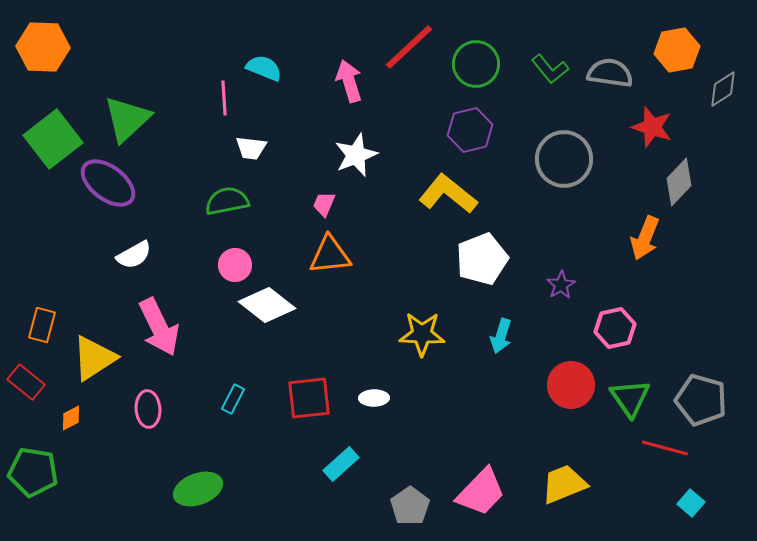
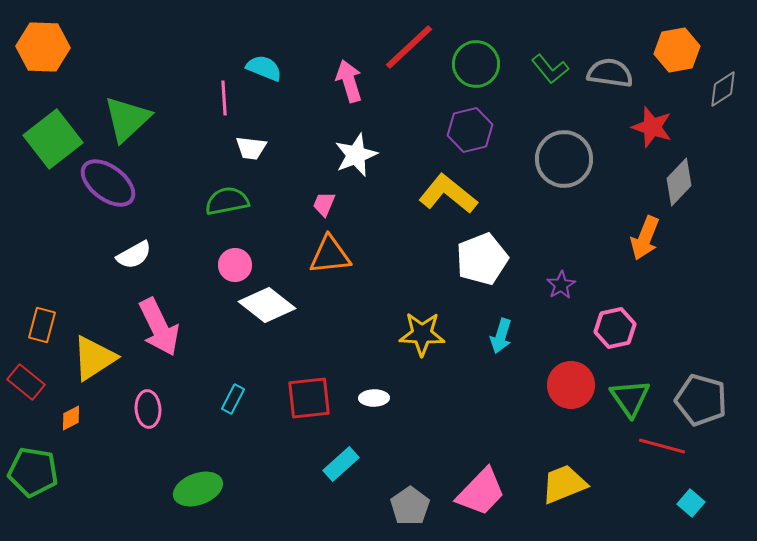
red line at (665, 448): moved 3 px left, 2 px up
